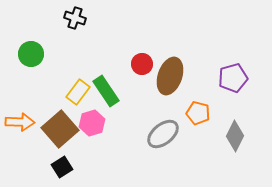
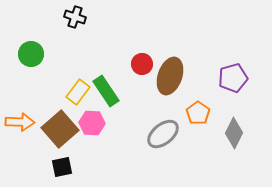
black cross: moved 1 px up
orange pentagon: rotated 20 degrees clockwise
pink hexagon: rotated 20 degrees clockwise
gray diamond: moved 1 px left, 3 px up
black square: rotated 20 degrees clockwise
